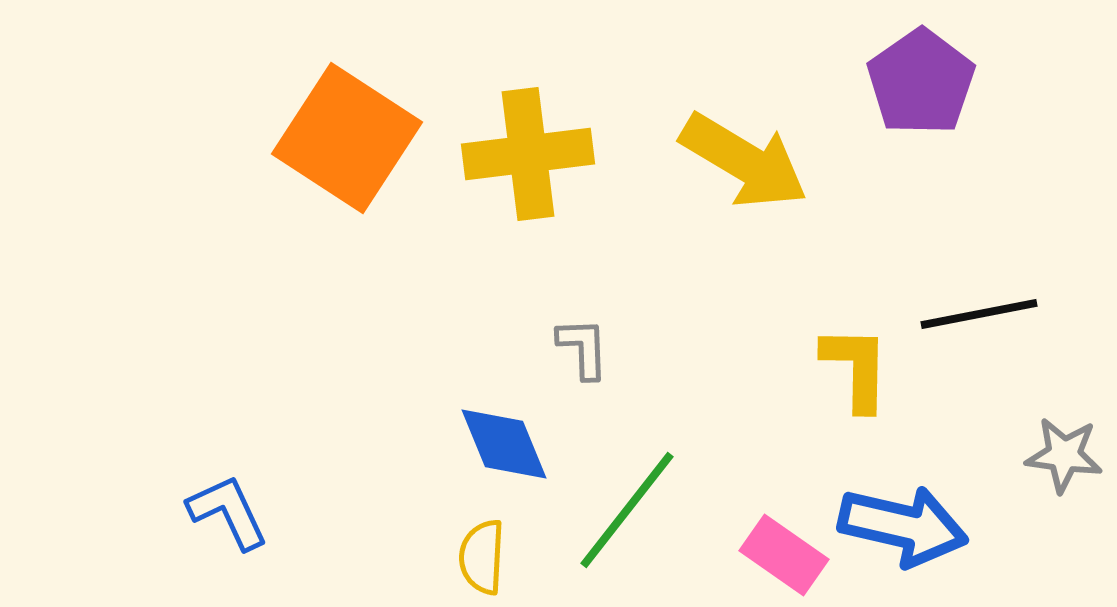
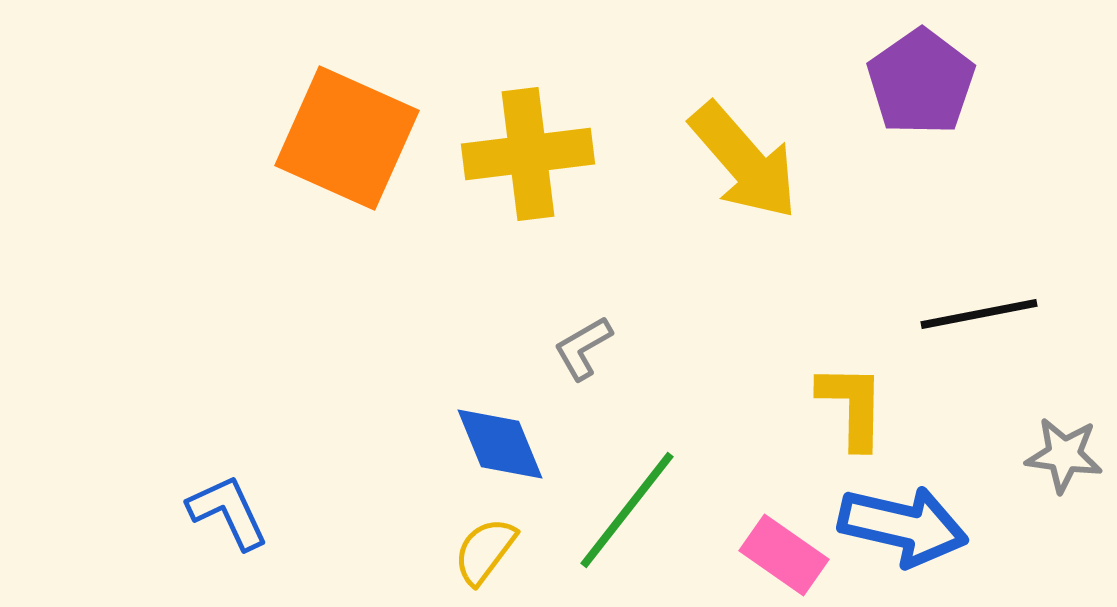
orange square: rotated 9 degrees counterclockwise
yellow arrow: rotated 18 degrees clockwise
gray L-shape: rotated 118 degrees counterclockwise
yellow L-shape: moved 4 px left, 38 px down
blue diamond: moved 4 px left
yellow semicircle: moved 3 px right, 6 px up; rotated 34 degrees clockwise
